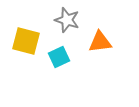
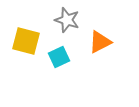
orange triangle: rotated 20 degrees counterclockwise
